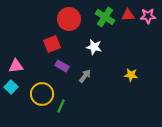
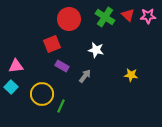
red triangle: rotated 48 degrees clockwise
white star: moved 2 px right, 3 px down
